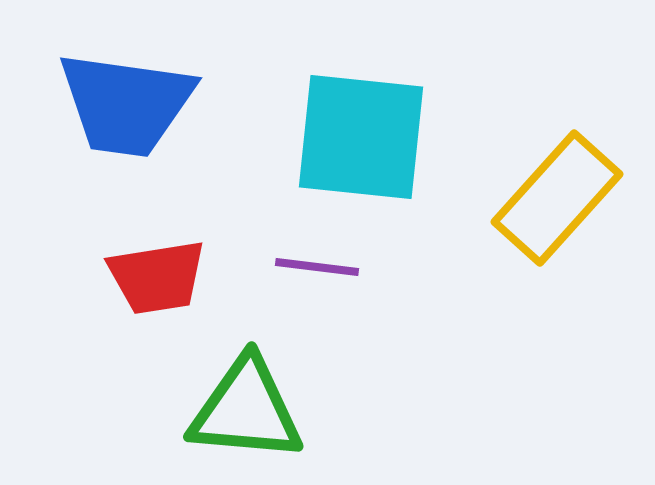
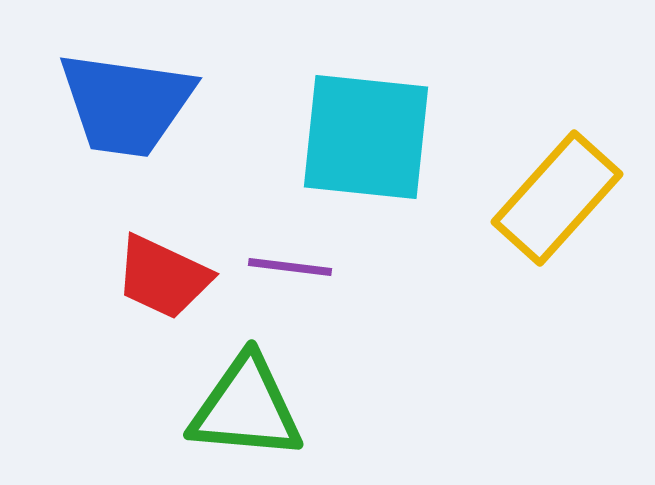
cyan square: moved 5 px right
purple line: moved 27 px left
red trapezoid: moved 6 px right; rotated 34 degrees clockwise
green triangle: moved 2 px up
